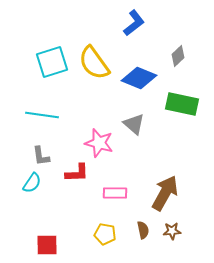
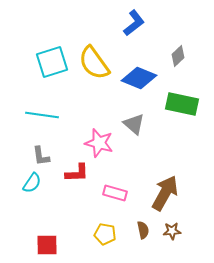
pink rectangle: rotated 15 degrees clockwise
